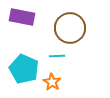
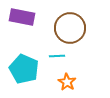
orange star: moved 15 px right
